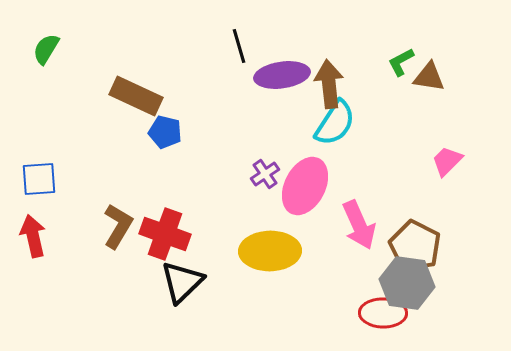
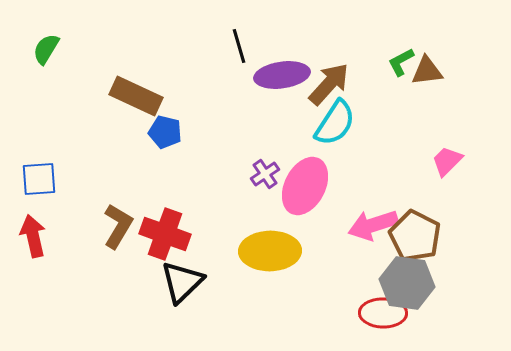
brown triangle: moved 2 px left, 6 px up; rotated 16 degrees counterclockwise
brown arrow: rotated 48 degrees clockwise
pink arrow: moved 14 px right; rotated 96 degrees clockwise
brown pentagon: moved 10 px up
